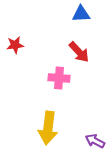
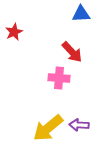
red star: moved 1 px left, 13 px up; rotated 18 degrees counterclockwise
red arrow: moved 7 px left
yellow arrow: rotated 44 degrees clockwise
purple arrow: moved 16 px left, 16 px up; rotated 24 degrees counterclockwise
